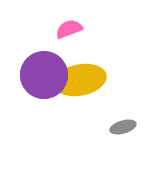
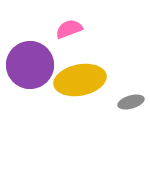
purple circle: moved 14 px left, 10 px up
gray ellipse: moved 8 px right, 25 px up
